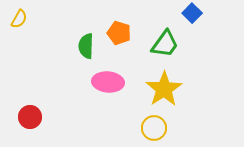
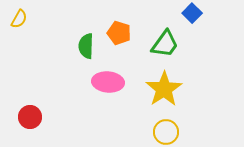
yellow circle: moved 12 px right, 4 px down
